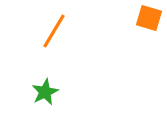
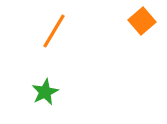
orange square: moved 7 px left, 3 px down; rotated 32 degrees clockwise
